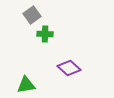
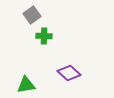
green cross: moved 1 px left, 2 px down
purple diamond: moved 5 px down
